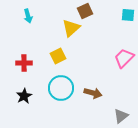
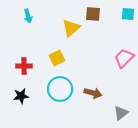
brown square: moved 8 px right, 3 px down; rotated 28 degrees clockwise
cyan square: moved 1 px up
yellow square: moved 1 px left, 2 px down
red cross: moved 3 px down
cyan circle: moved 1 px left, 1 px down
black star: moved 3 px left; rotated 21 degrees clockwise
gray triangle: moved 3 px up
